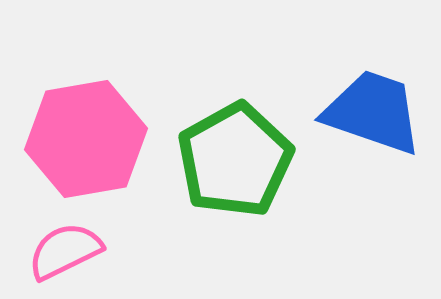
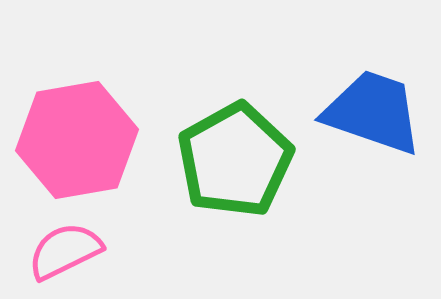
pink hexagon: moved 9 px left, 1 px down
